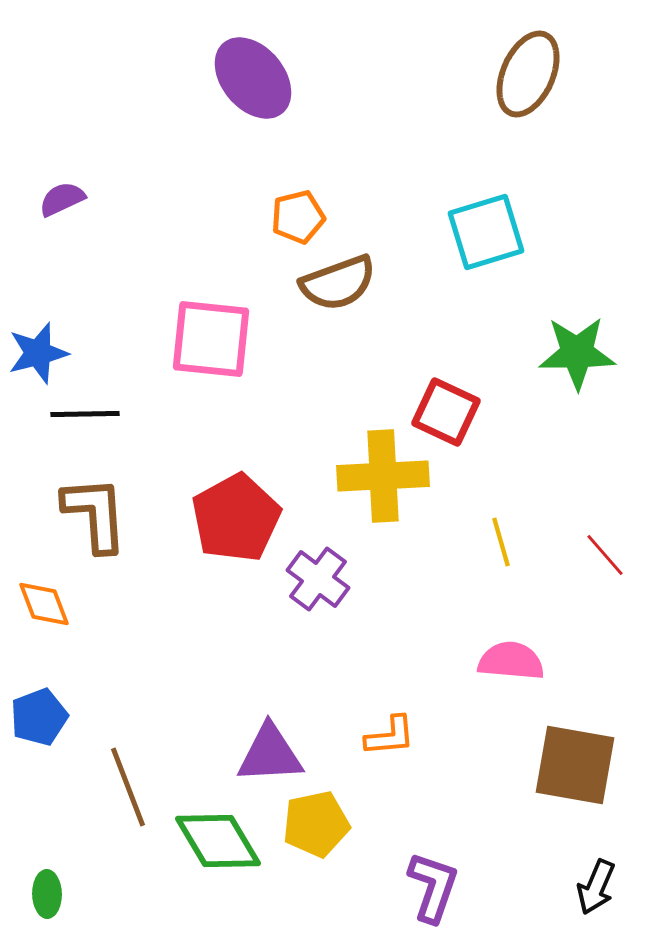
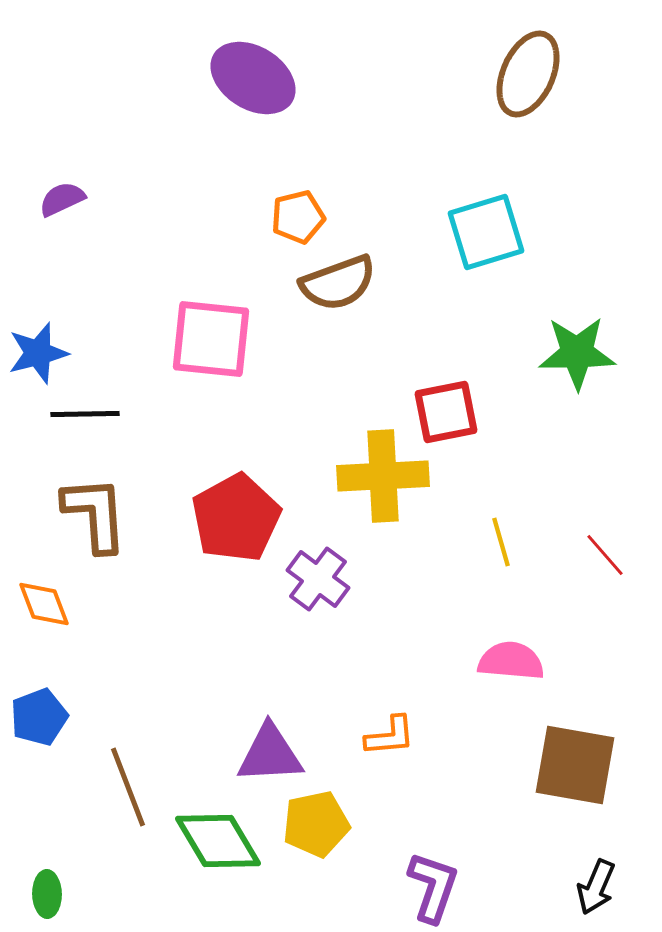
purple ellipse: rotated 18 degrees counterclockwise
red square: rotated 36 degrees counterclockwise
